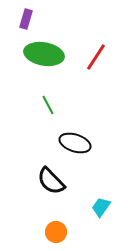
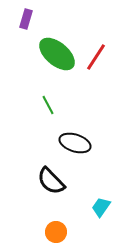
green ellipse: moved 13 px right; rotated 30 degrees clockwise
